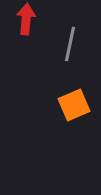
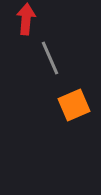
gray line: moved 20 px left, 14 px down; rotated 36 degrees counterclockwise
